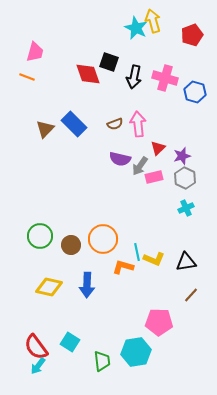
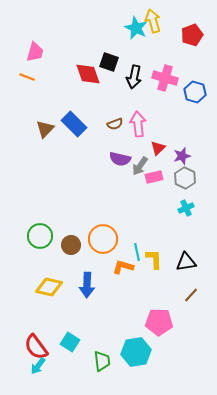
yellow L-shape: rotated 115 degrees counterclockwise
